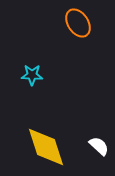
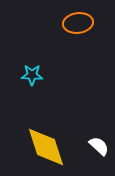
orange ellipse: rotated 64 degrees counterclockwise
